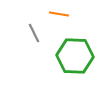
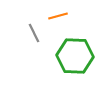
orange line: moved 1 px left, 2 px down; rotated 24 degrees counterclockwise
